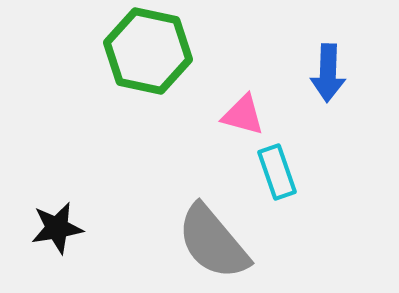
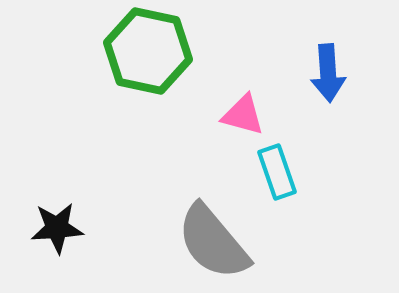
blue arrow: rotated 6 degrees counterclockwise
black star: rotated 6 degrees clockwise
